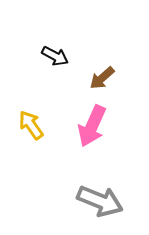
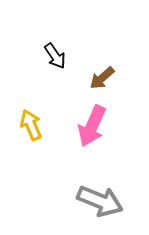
black arrow: rotated 28 degrees clockwise
yellow arrow: rotated 12 degrees clockwise
